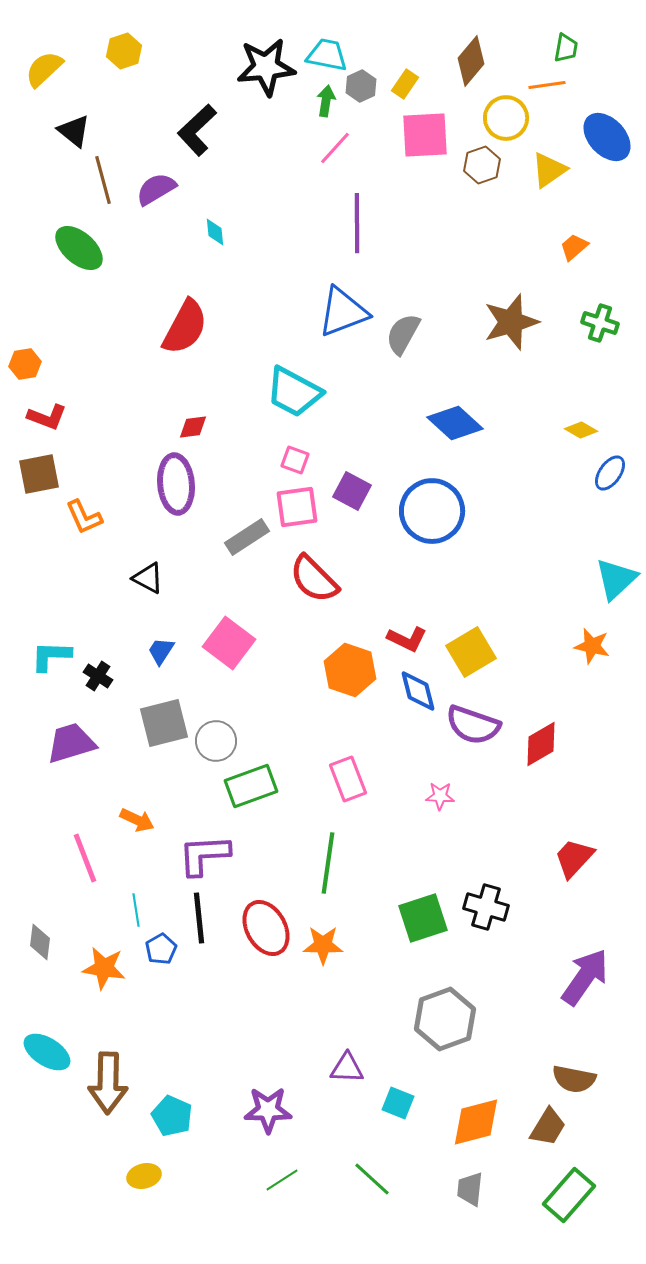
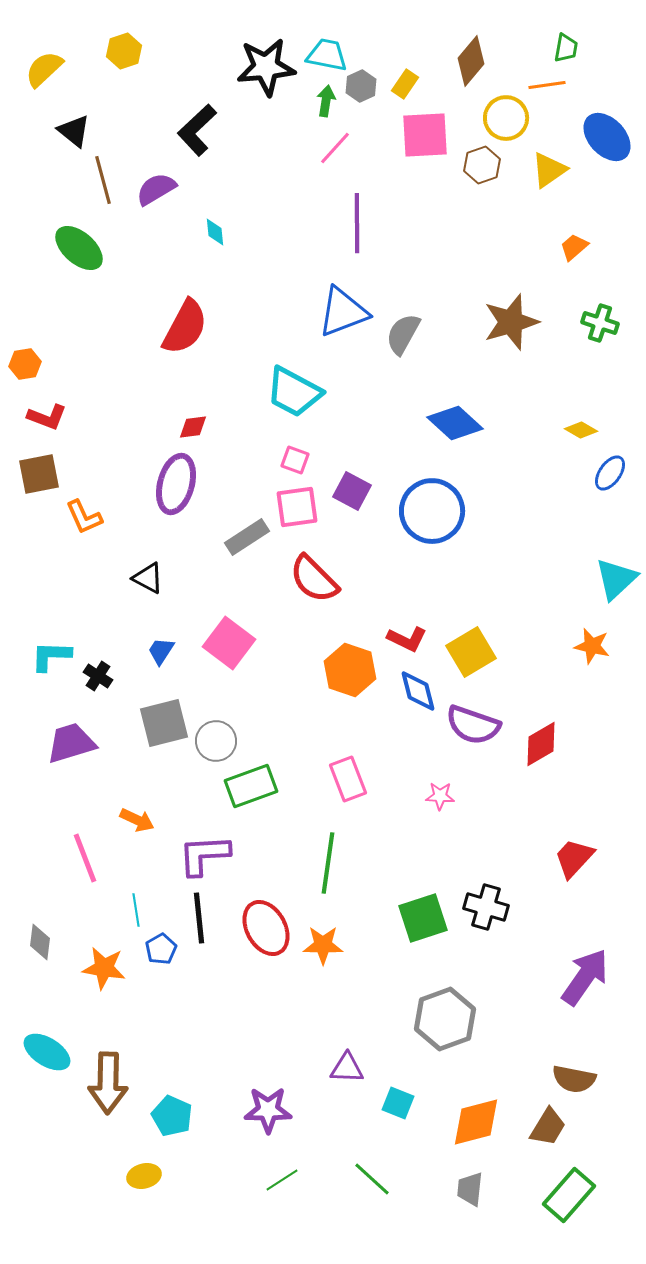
purple ellipse at (176, 484): rotated 20 degrees clockwise
